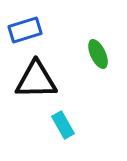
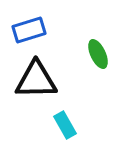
blue rectangle: moved 4 px right
cyan rectangle: moved 2 px right
